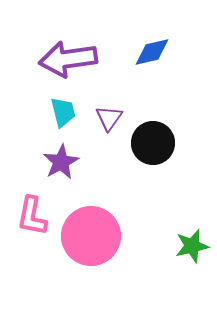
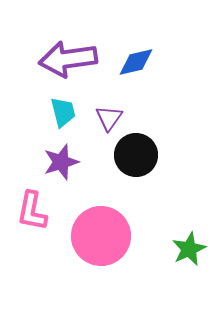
blue diamond: moved 16 px left, 10 px down
black circle: moved 17 px left, 12 px down
purple star: rotated 12 degrees clockwise
pink L-shape: moved 5 px up
pink circle: moved 10 px right
green star: moved 3 px left, 3 px down; rotated 12 degrees counterclockwise
